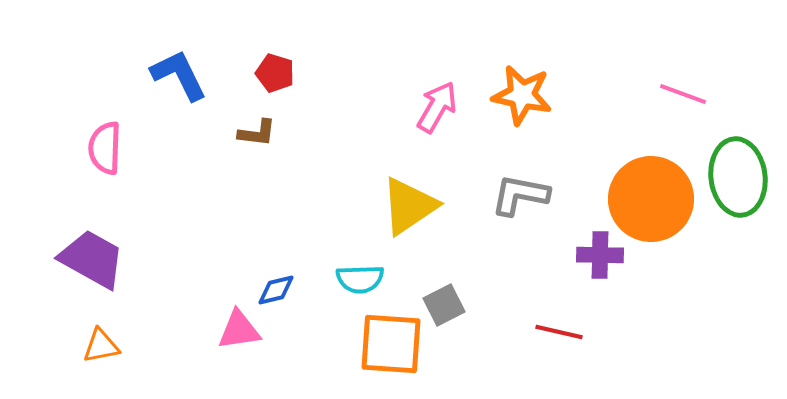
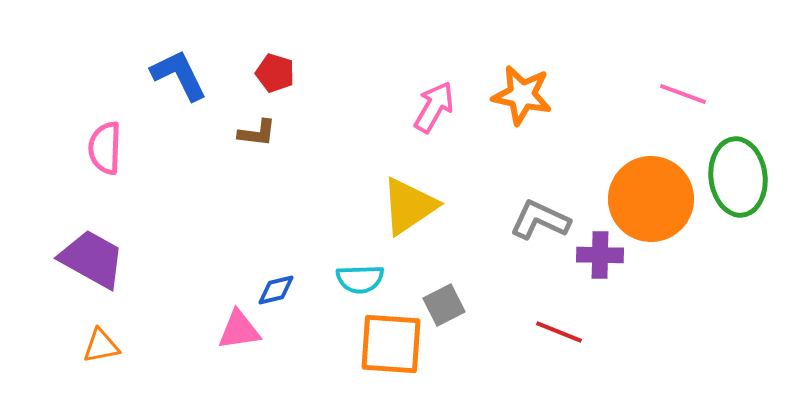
pink arrow: moved 3 px left
gray L-shape: moved 20 px right, 25 px down; rotated 14 degrees clockwise
red line: rotated 9 degrees clockwise
